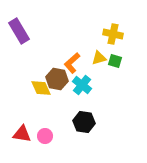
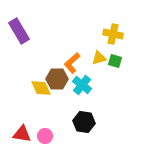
brown hexagon: rotated 10 degrees counterclockwise
